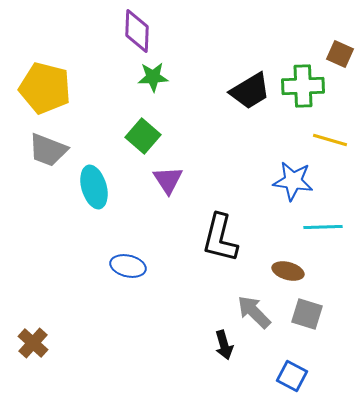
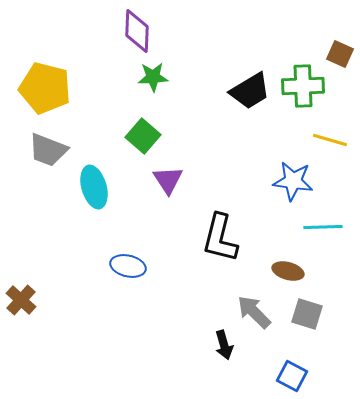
brown cross: moved 12 px left, 43 px up
